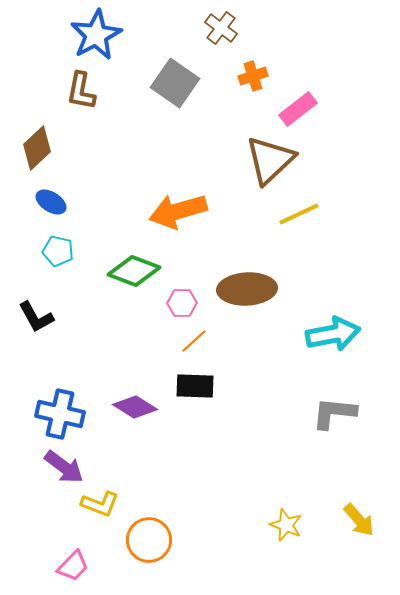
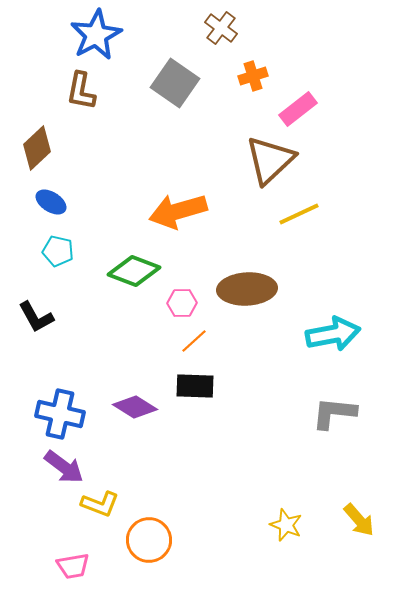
pink trapezoid: rotated 36 degrees clockwise
